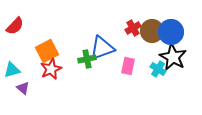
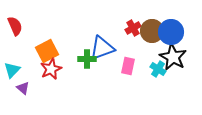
red semicircle: rotated 66 degrees counterclockwise
green cross: rotated 12 degrees clockwise
cyan triangle: rotated 30 degrees counterclockwise
